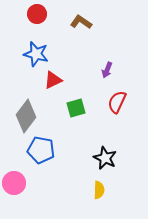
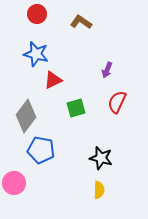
black star: moved 4 px left; rotated 10 degrees counterclockwise
